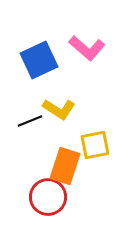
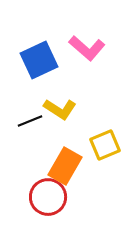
yellow L-shape: moved 1 px right
yellow square: moved 10 px right; rotated 12 degrees counterclockwise
orange rectangle: rotated 12 degrees clockwise
